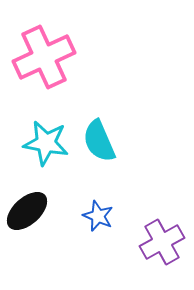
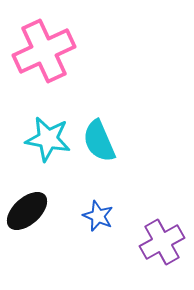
pink cross: moved 6 px up
cyan star: moved 2 px right, 4 px up
